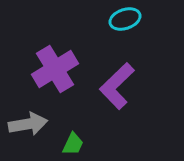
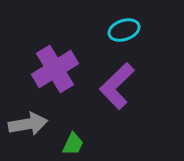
cyan ellipse: moved 1 px left, 11 px down
